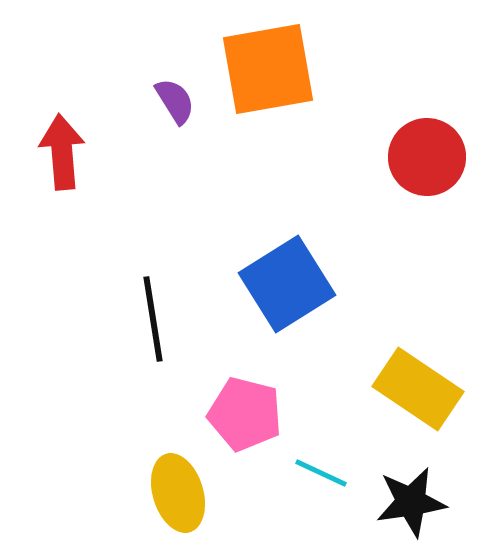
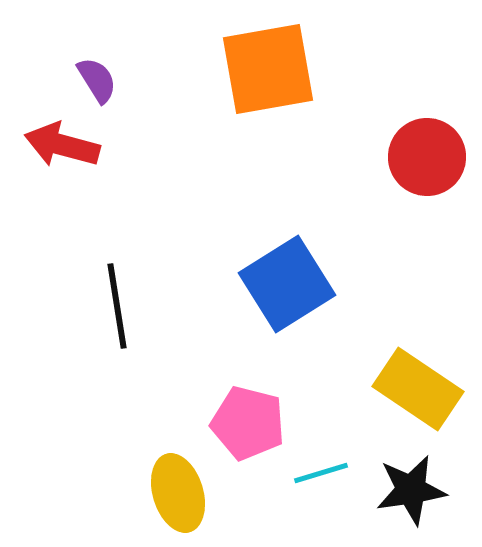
purple semicircle: moved 78 px left, 21 px up
red arrow: moved 7 px up; rotated 70 degrees counterclockwise
black line: moved 36 px left, 13 px up
pink pentagon: moved 3 px right, 9 px down
cyan line: rotated 42 degrees counterclockwise
black star: moved 12 px up
